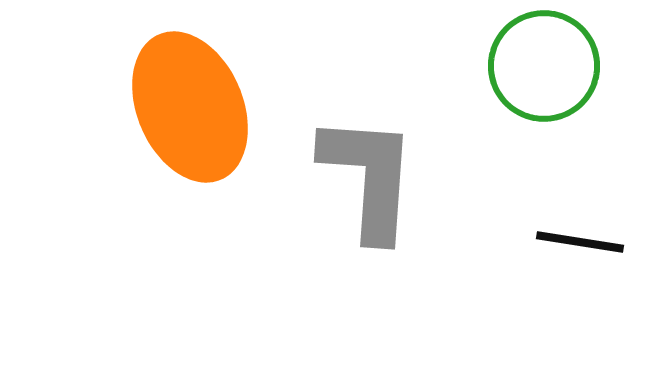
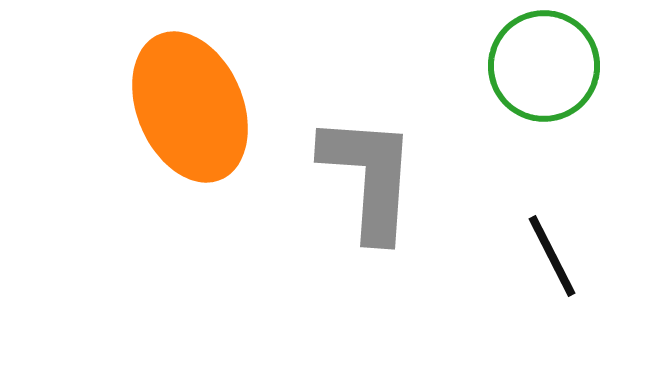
black line: moved 28 px left, 14 px down; rotated 54 degrees clockwise
